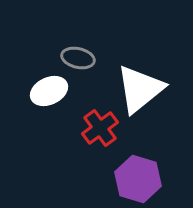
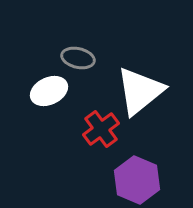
white triangle: moved 2 px down
red cross: moved 1 px right, 1 px down
purple hexagon: moved 1 px left, 1 px down; rotated 6 degrees clockwise
